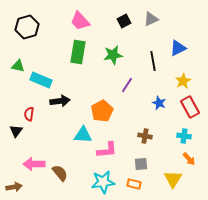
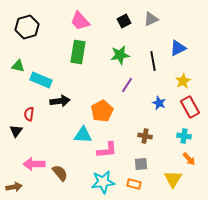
green star: moved 7 px right
